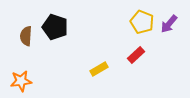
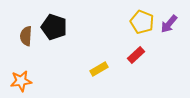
black pentagon: moved 1 px left
